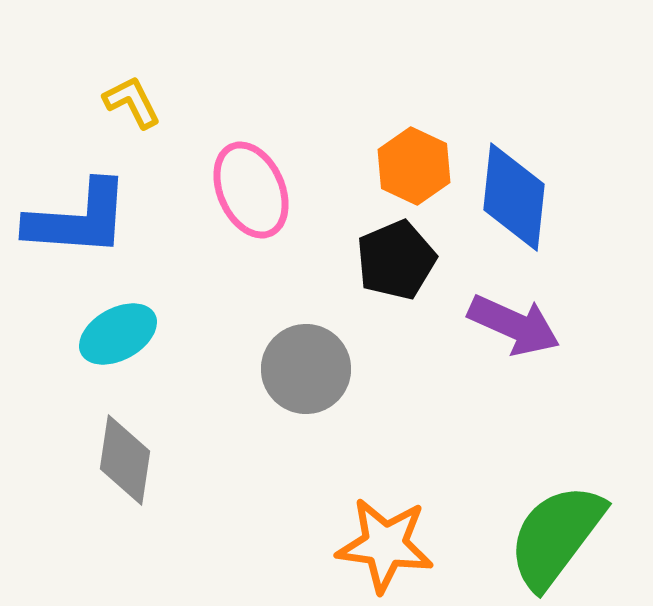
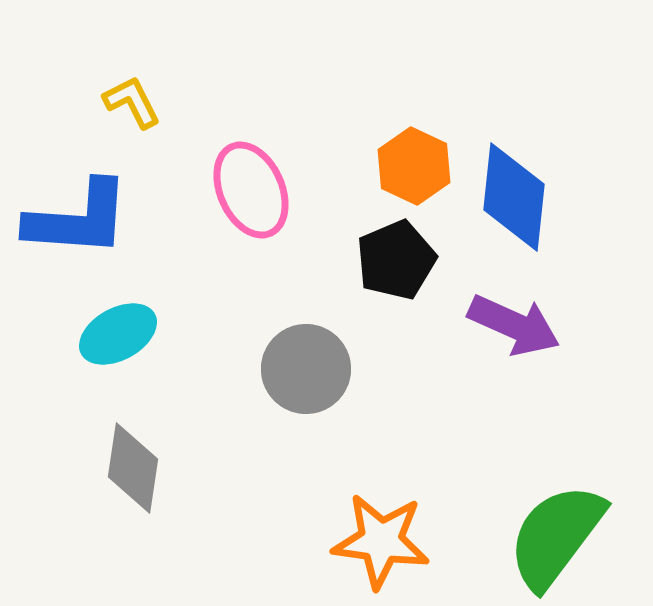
gray diamond: moved 8 px right, 8 px down
orange star: moved 4 px left, 4 px up
